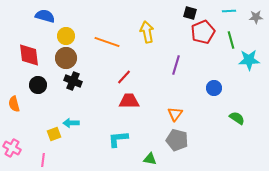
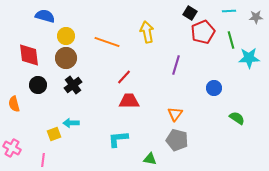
black square: rotated 16 degrees clockwise
cyan star: moved 2 px up
black cross: moved 4 px down; rotated 30 degrees clockwise
